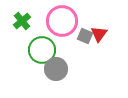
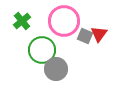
pink circle: moved 2 px right
